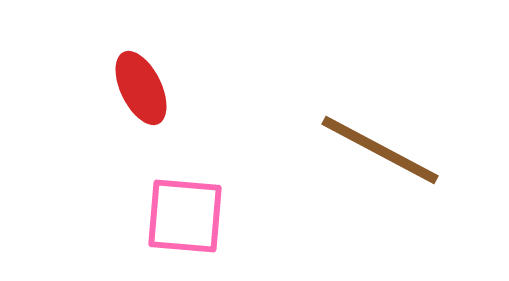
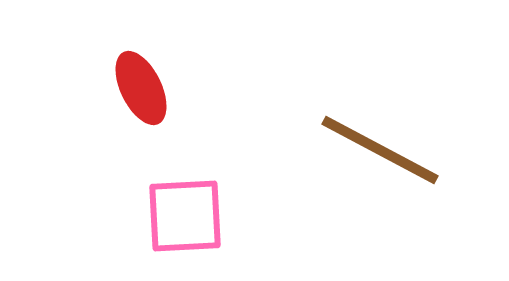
pink square: rotated 8 degrees counterclockwise
